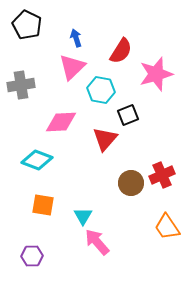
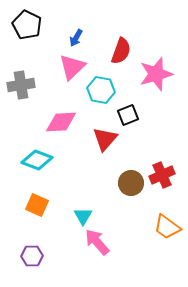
blue arrow: rotated 132 degrees counterclockwise
red semicircle: rotated 12 degrees counterclockwise
orange square: moved 6 px left; rotated 15 degrees clockwise
orange trapezoid: rotated 20 degrees counterclockwise
